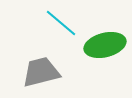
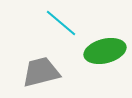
green ellipse: moved 6 px down
